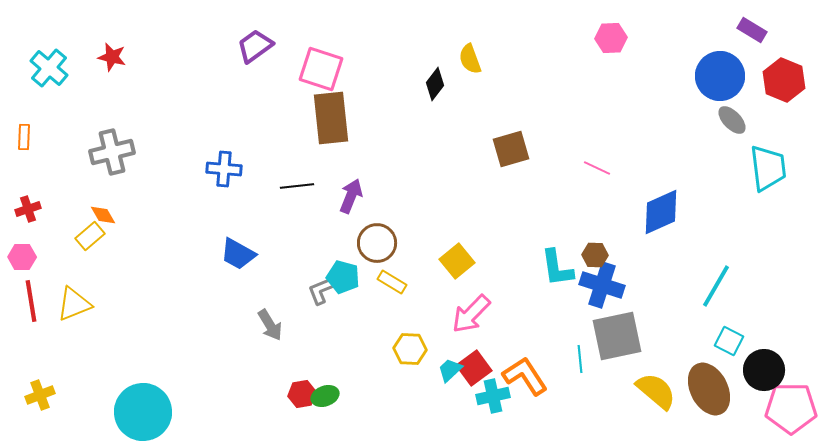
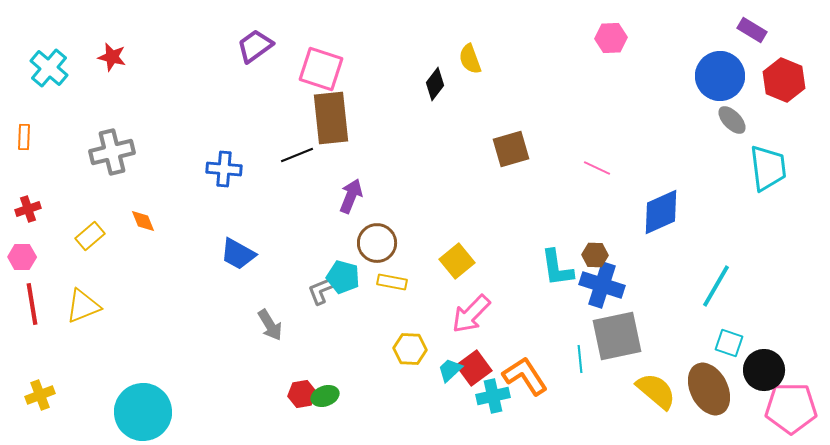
black line at (297, 186): moved 31 px up; rotated 16 degrees counterclockwise
orange diamond at (103, 215): moved 40 px right, 6 px down; rotated 8 degrees clockwise
yellow rectangle at (392, 282): rotated 20 degrees counterclockwise
red line at (31, 301): moved 1 px right, 3 px down
yellow triangle at (74, 304): moved 9 px right, 2 px down
cyan square at (729, 341): moved 2 px down; rotated 8 degrees counterclockwise
